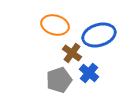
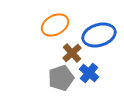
orange ellipse: rotated 44 degrees counterclockwise
brown cross: rotated 12 degrees clockwise
gray pentagon: moved 2 px right, 2 px up
